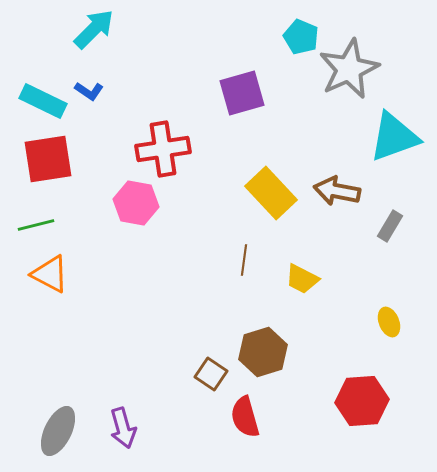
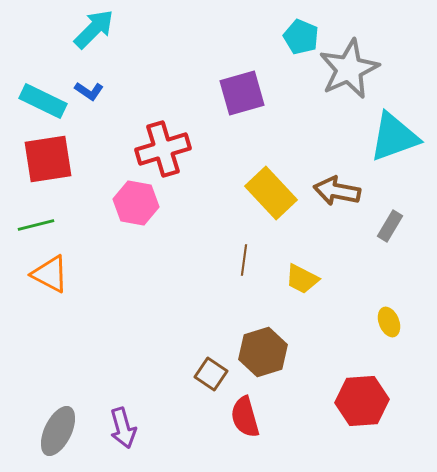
red cross: rotated 8 degrees counterclockwise
